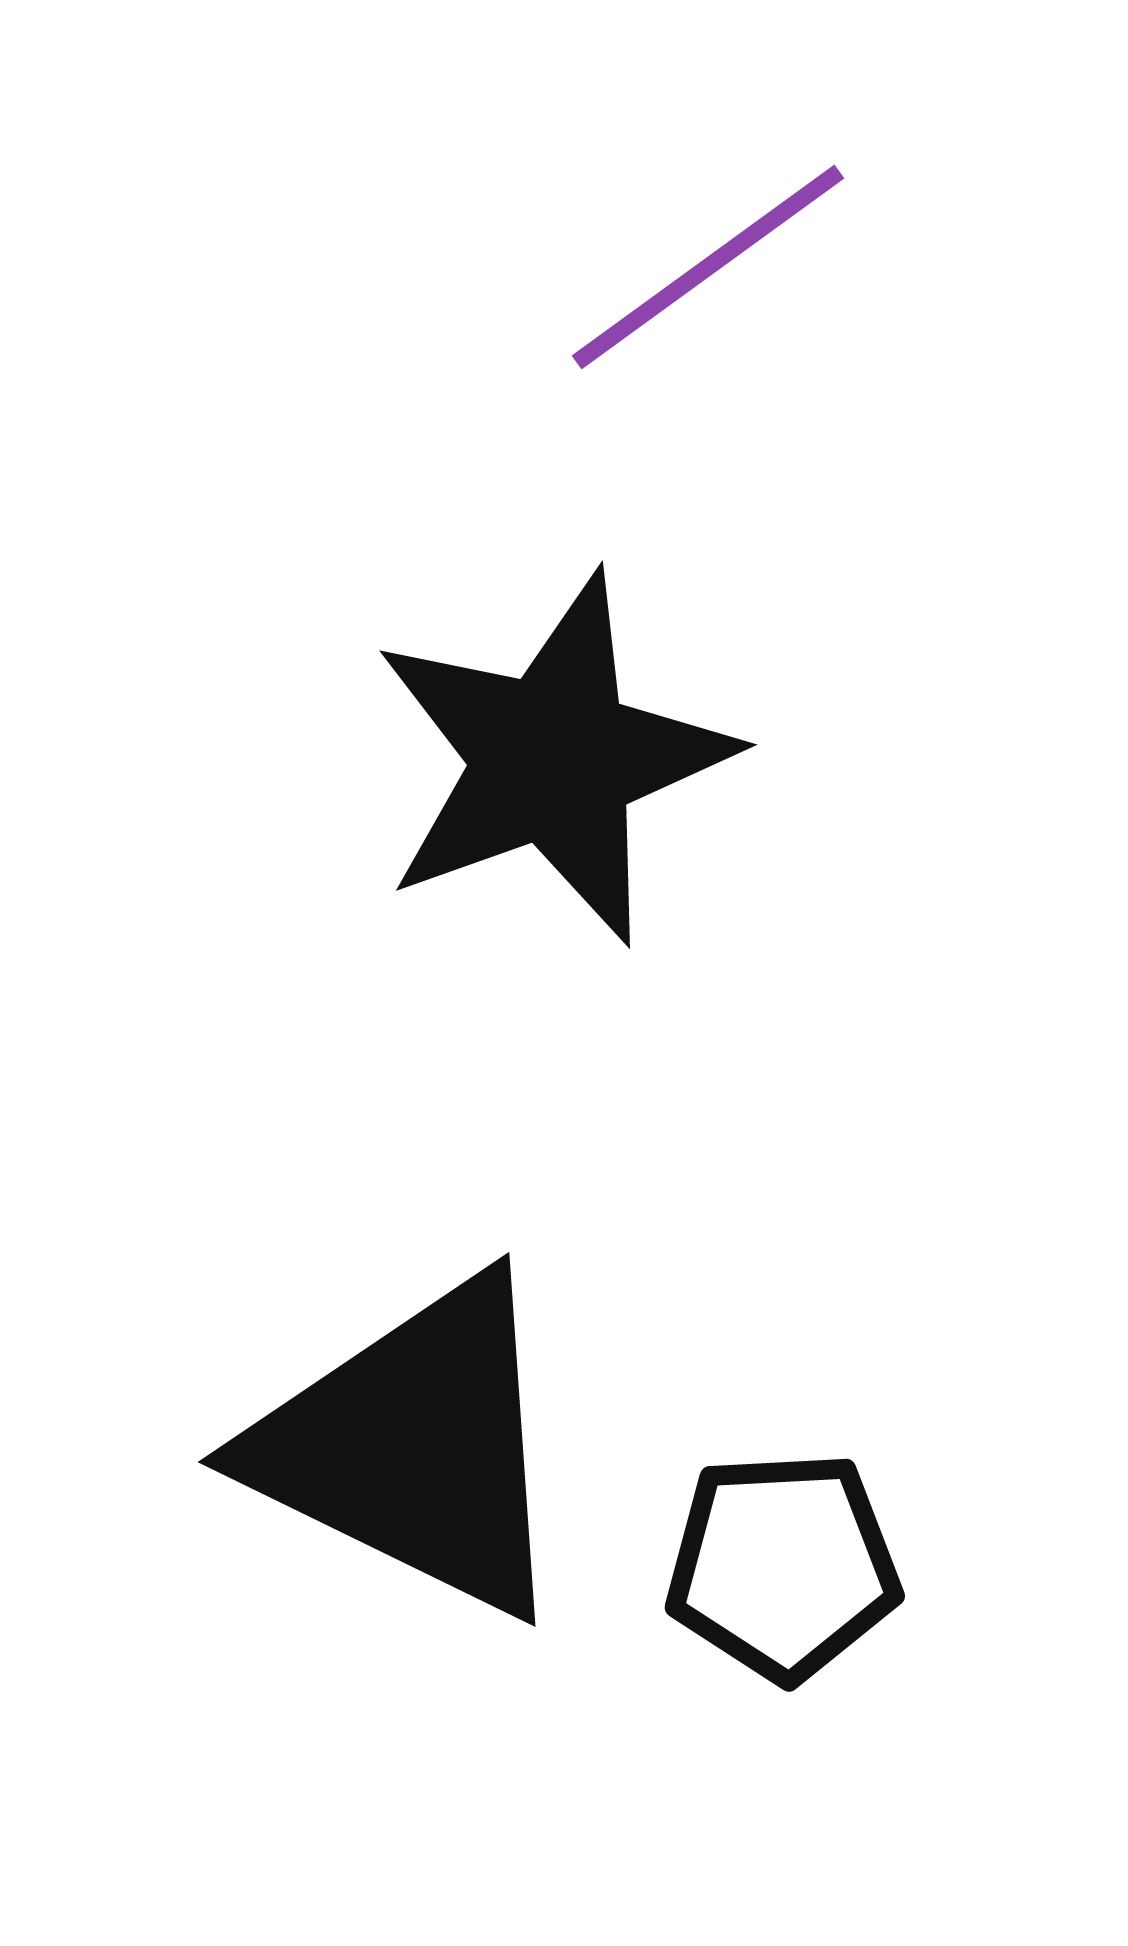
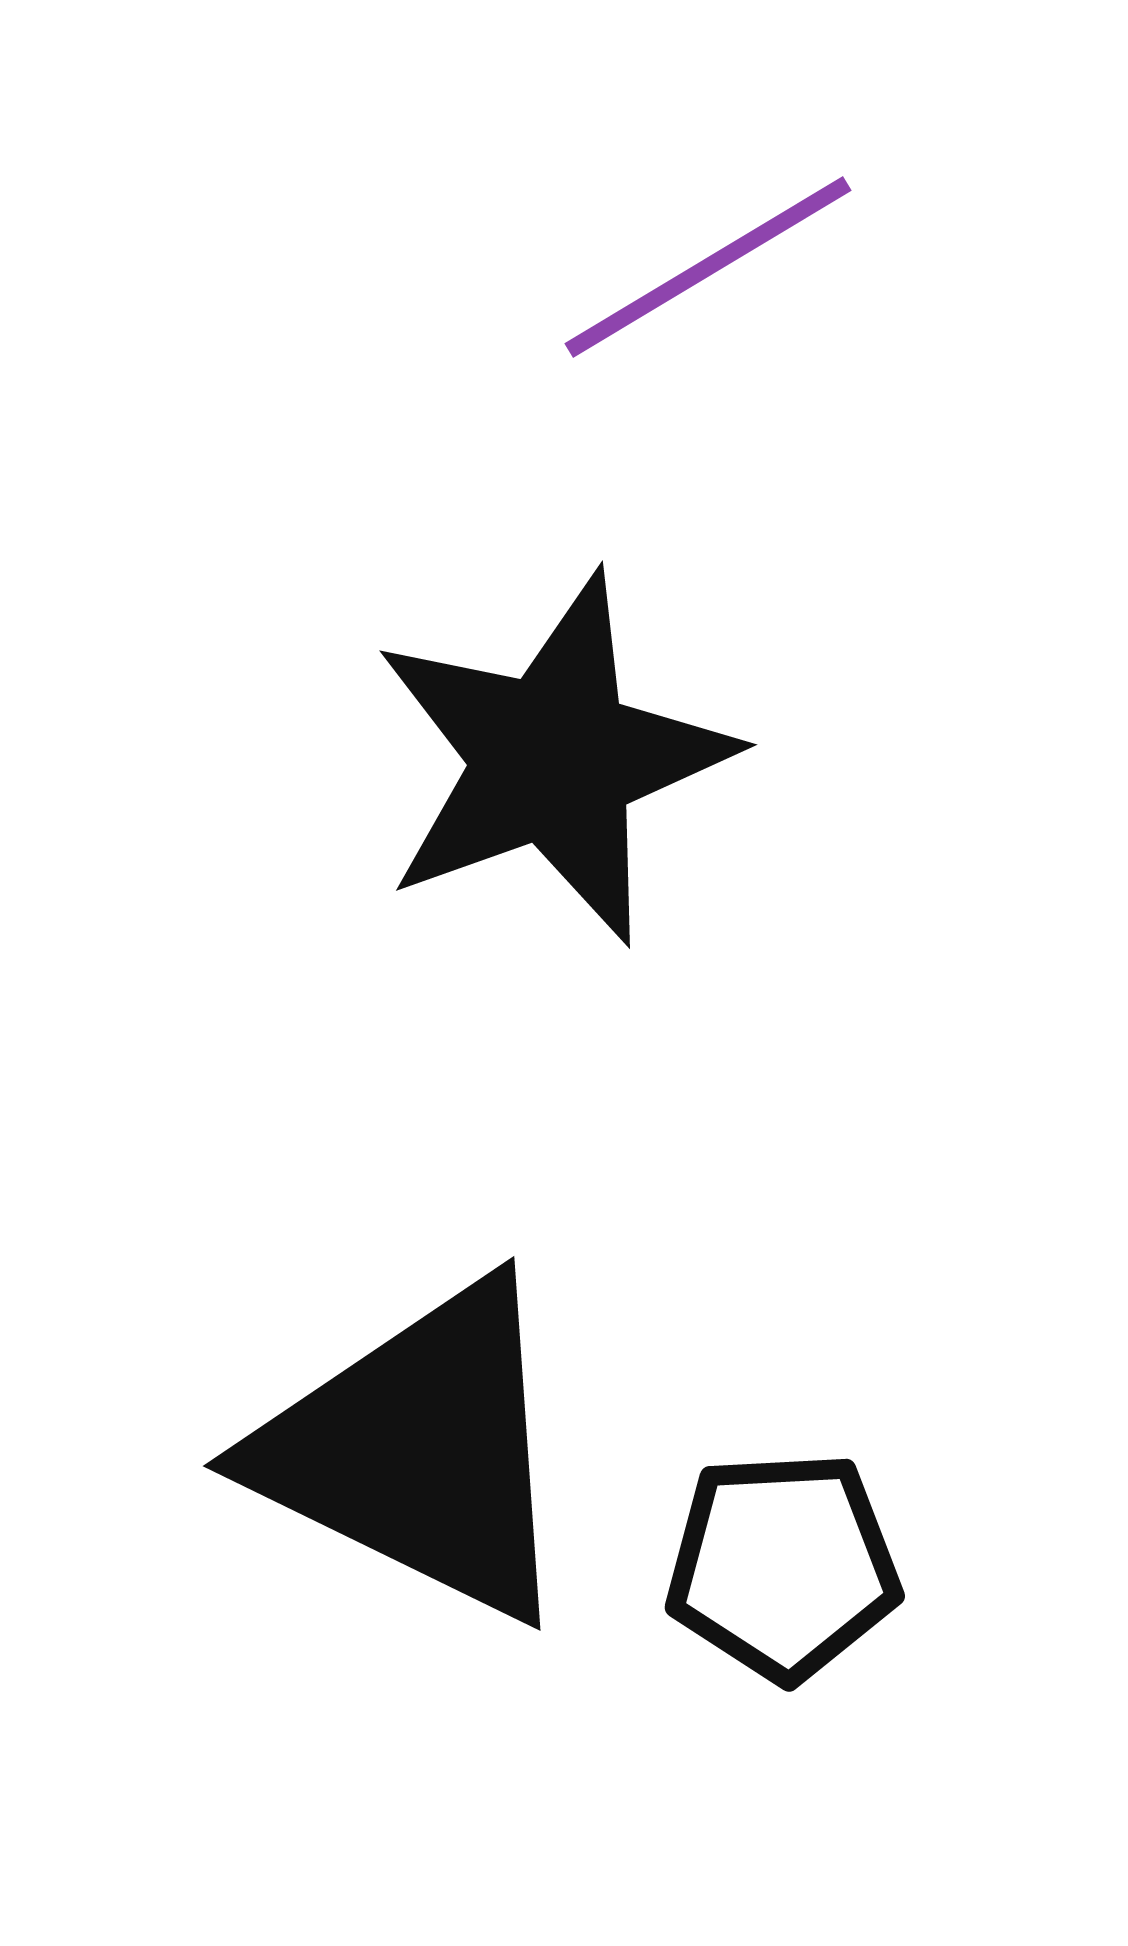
purple line: rotated 5 degrees clockwise
black triangle: moved 5 px right, 4 px down
